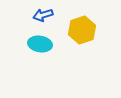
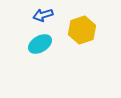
cyan ellipse: rotated 40 degrees counterclockwise
